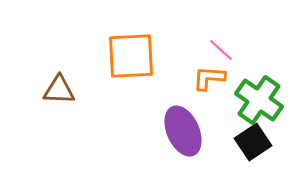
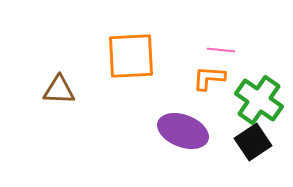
pink line: rotated 36 degrees counterclockwise
purple ellipse: rotated 45 degrees counterclockwise
